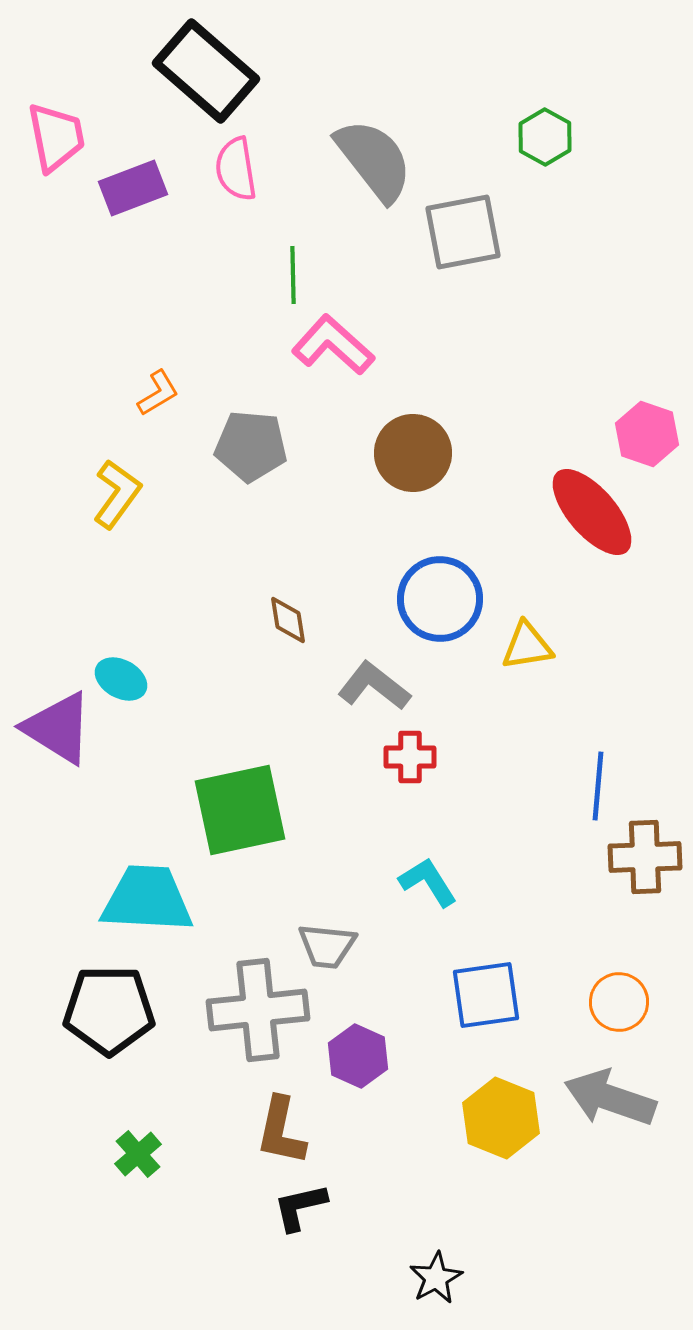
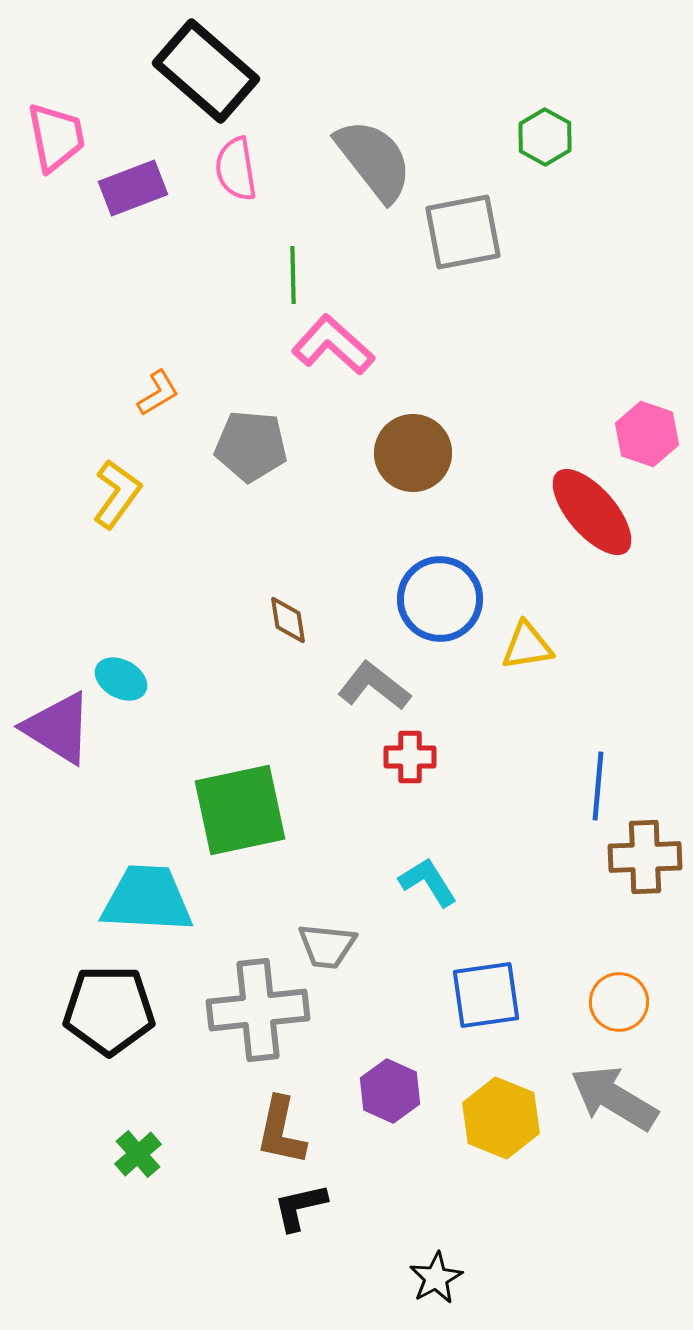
purple hexagon: moved 32 px right, 35 px down
gray arrow: moved 4 px right; rotated 12 degrees clockwise
